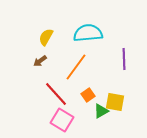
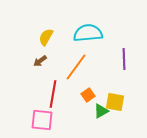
red line: moved 3 px left; rotated 52 degrees clockwise
pink square: moved 20 px left; rotated 25 degrees counterclockwise
